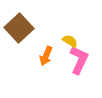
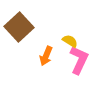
brown square: moved 1 px up
